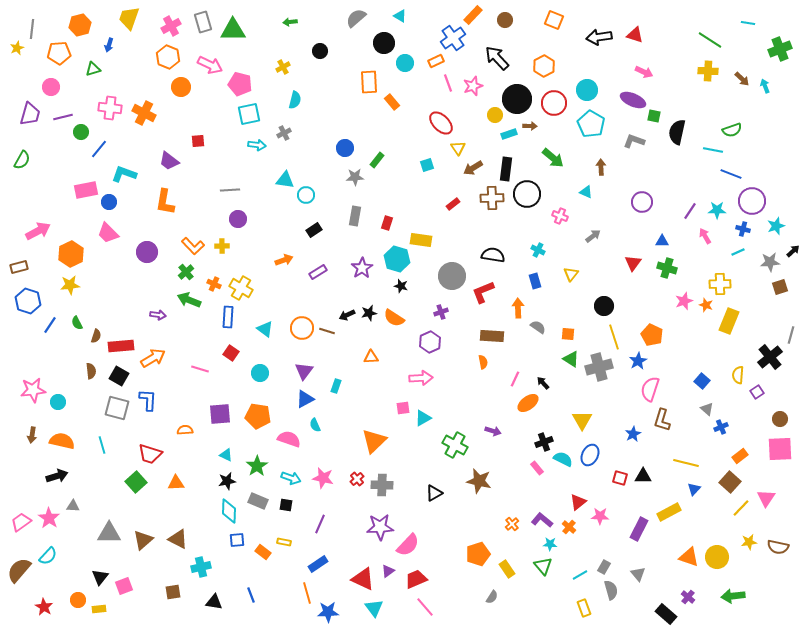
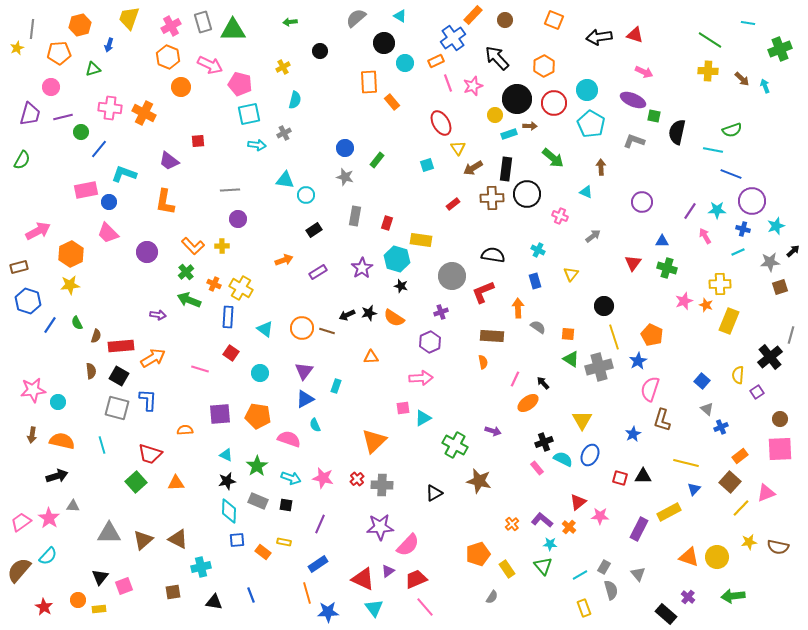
red ellipse at (441, 123): rotated 15 degrees clockwise
gray star at (355, 177): moved 10 px left; rotated 18 degrees clockwise
pink triangle at (766, 498): moved 5 px up; rotated 36 degrees clockwise
